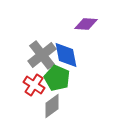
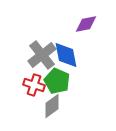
purple diamond: rotated 15 degrees counterclockwise
green pentagon: moved 3 px down
red cross: rotated 15 degrees counterclockwise
